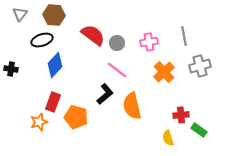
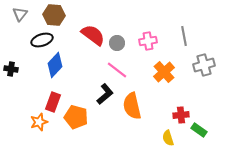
pink cross: moved 1 px left, 1 px up
gray cross: moved 4 px right, 1 px up
